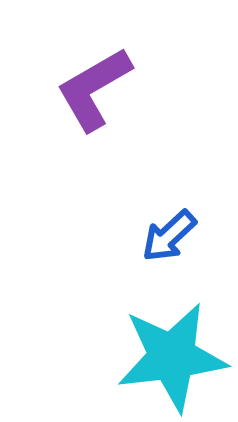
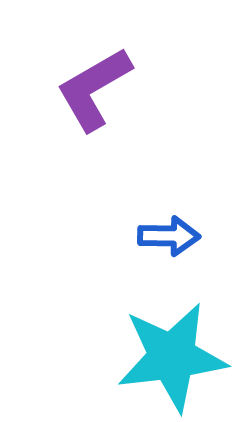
blue arrow: rotated 136 degrees counterclockwise
